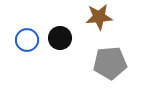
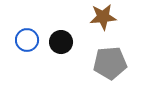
brown star: moved 4 px right
black circle: moved 1 px right, 4 px down
